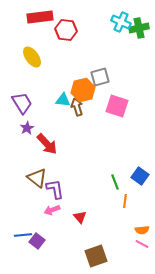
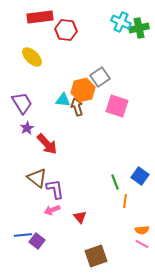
yellow ellipse: rotated 10 degrees counterclockwise
gray square: rotated 18 degrees counterclockwise
